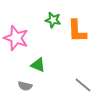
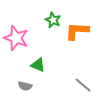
green star: rotated 14 degrees clockwise
orange L-shape: rotated 95 degrees clockwise
